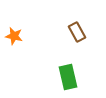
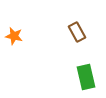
green rectangle: moved 18 px right
